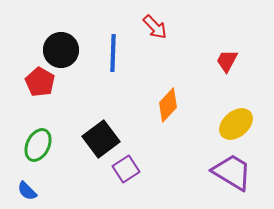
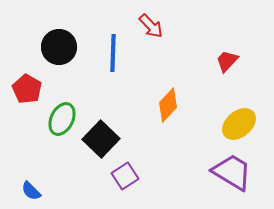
red arrow: moved 4 px left, 1 px up
black circle: moved 2 px left, 3 px up
red trapezoid: rotated 15 degrees clockwise
red pentagon: moved 13 px left, 7 px down
yellow ellipse: moved 3 px right
black square: rotated 9 degrees counterclockwise
green ellipse: moved 24 px right, 26 px up
purple square: moved 1 px left, 7 px down
blue semicircle: moved 4 px right
